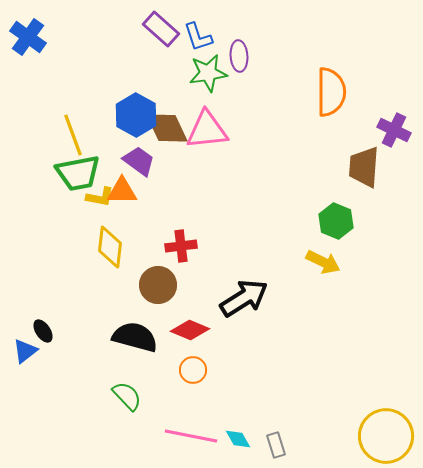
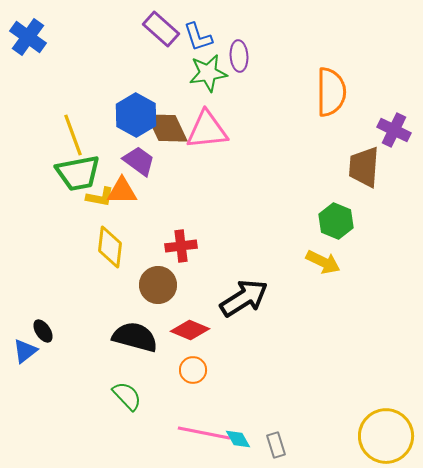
pink line: moved 13 px right, 3 px up
